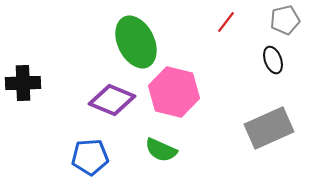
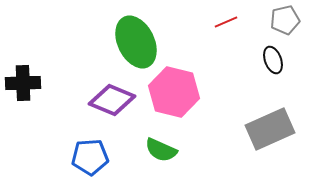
red line: rotated 30 degrees clockwise
gray rectangle: moved 1 px right, 1 px down
